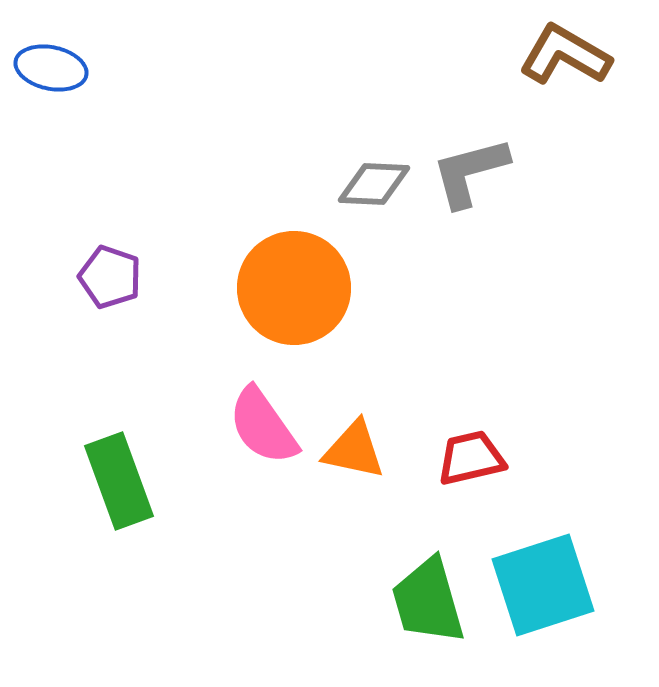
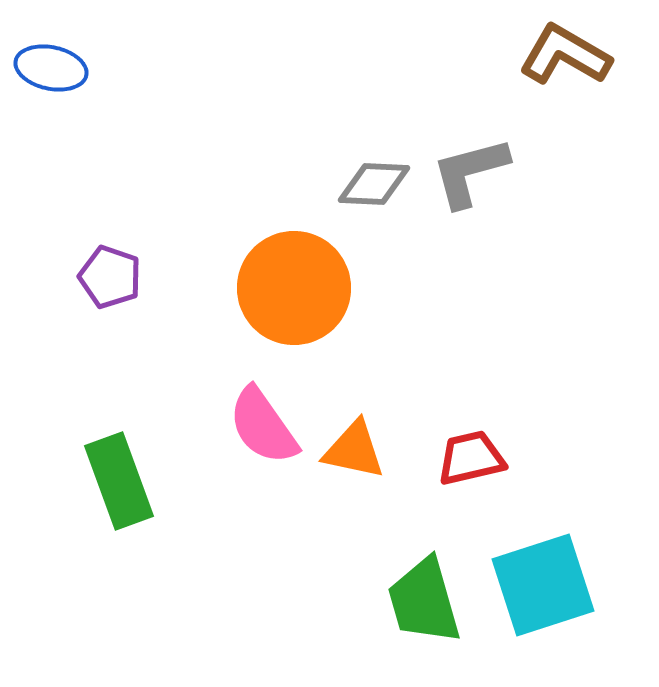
green trapezoid: moved 4 px left
